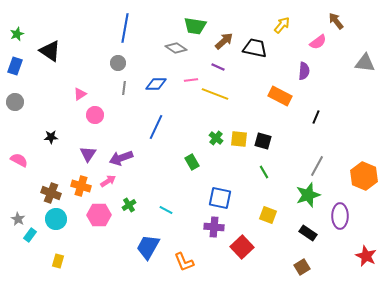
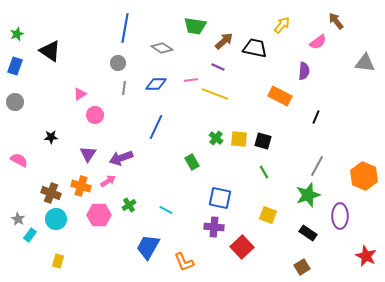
gray diamond at (176, 48): moved 14 px left
